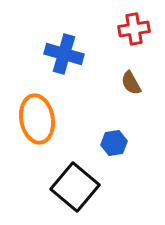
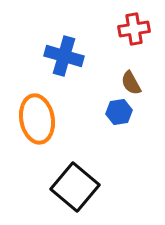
blue cross: moved 2 px down
blue hexagon: moved 5 px right, 31 px up
